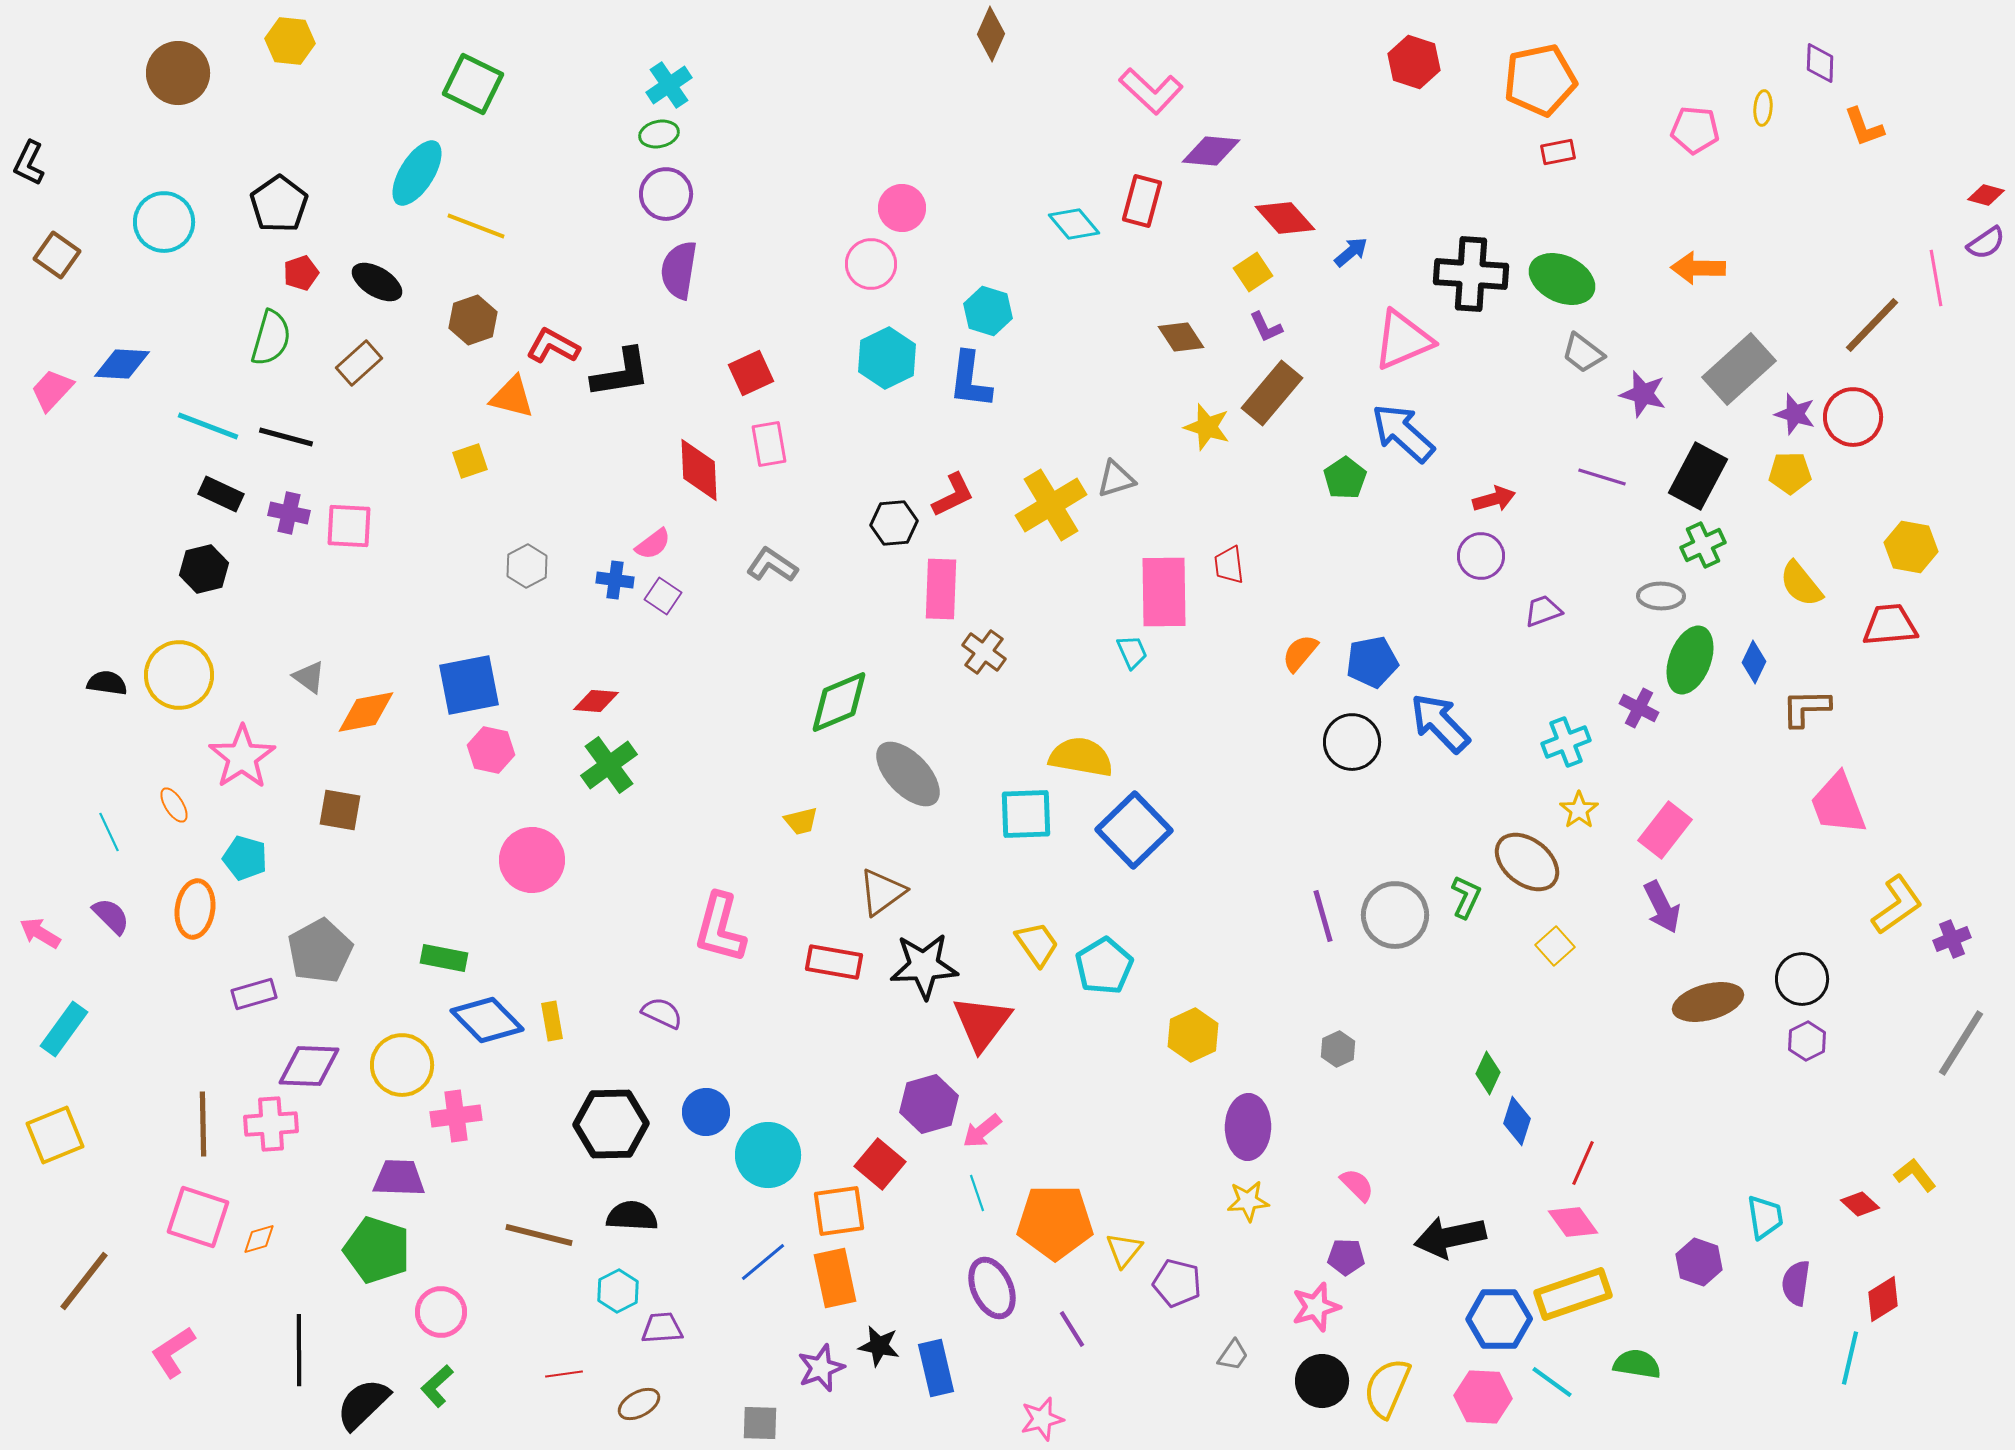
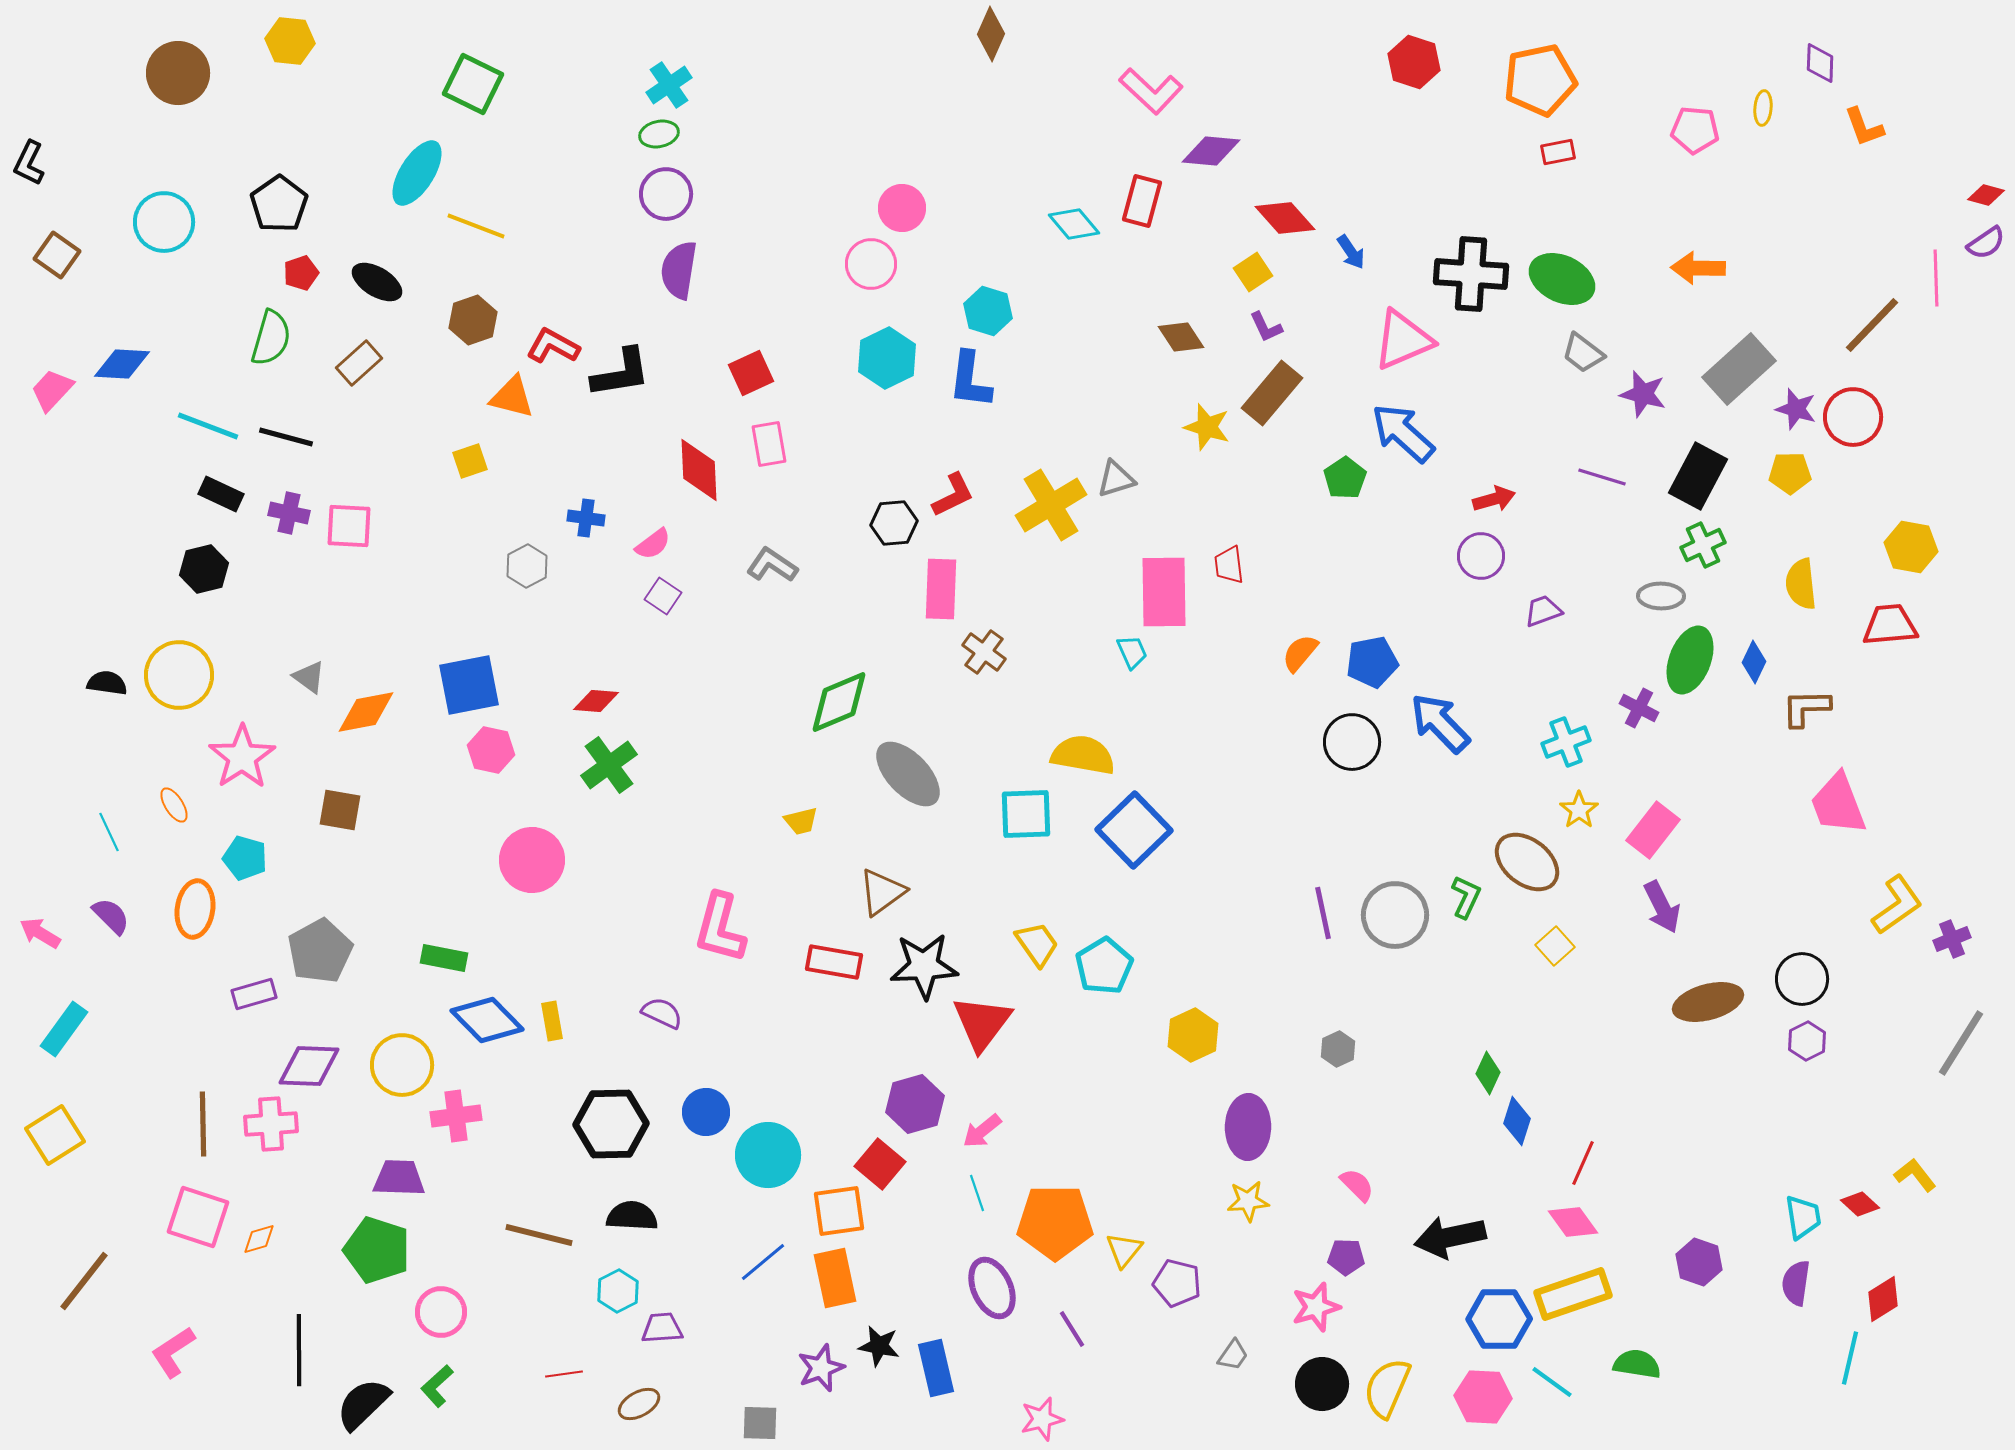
blue arrow at (1351, 252): rotated 96 degrees clockwise
pink line at (1936, 278): rotated 8 degrees clockwise
purple star at (1795, 414): moved 1 px right, 5 px up
blue cross at (615, 580): moved 29 px left, 62 px up
yellow semicircle at (1801, 584): rotated 33 degrees clockwise
yellow semicircle at (1081, 757): moved 2 px right, 2 px up
pink rectangle at (1665, 830): moved 12 px left
purple line at (1323, 916): moved 3 px up; rotated 4 degrees clockwise
purple hexagon at (929, 1104): moved 14 px left
yellow square at (55, 1135): rotated 10 degrees counterclockwise
cyan trapezoid at (1765, 1217): moved 38 px right
black circle at (1322, 1381): moved 3 px down
